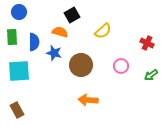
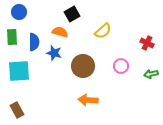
black square: moved 1 px up
brown circle: moved 2 px right, 1 px down
green arrow: moved 1 px up; rotated 24 degrees clockwise
